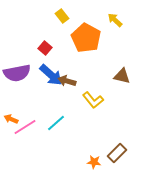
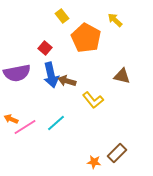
blue arrow: rotated 35 degrees clockwise
